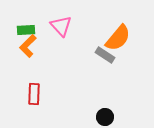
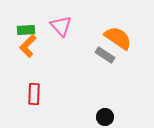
orange semicircle: rotated 96 degrees counterclockwise
